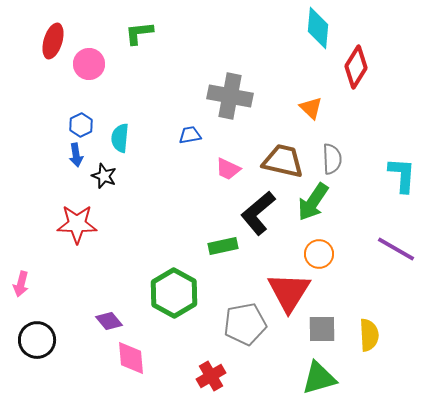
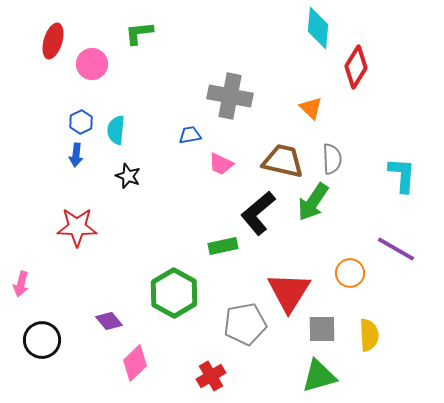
pink circle: moved 3 px right
blue hexagon: moved 3 px up
cyan semicircle: moved 4 px left, 8 px up
blue arrow: rotated 15 degrees clockwise
pink trapezoid: moved 7 px left, 5 px up
black star: moved 24 px right
red star: moved 3 px down
orange circle: moved 31 px right, 19 px down
black circle: moved 5 px right
pink diamond: moved 4 px right, 5 px down; rotated 51 degrees clockwise
green triangle: moved 2 px up
